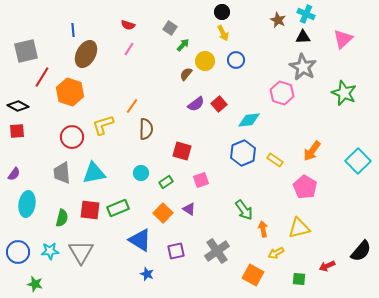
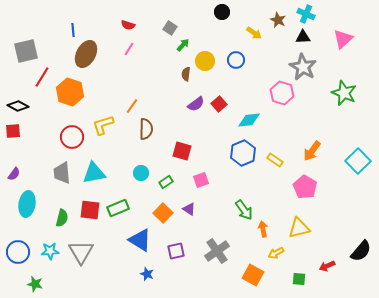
yellow arrow at (223, 33): moved 31 px right; rotated 28 degrees counterclockwise
brown semicircle at (186, 74): rotated 32 degrees counterclockwise
red square at (17, 131): moved 4 px left
